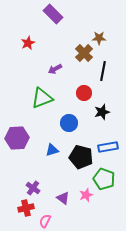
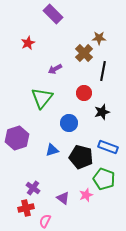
green triangle: rotated 30 degrees counterclockwise
purple hexagon: rotated 15 degrees counterclockwise
blue rectangle: rotated 30 degrees clockwise
